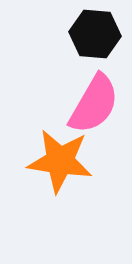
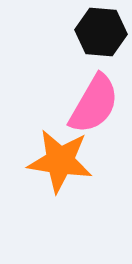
black hexagon: moved 6 px right, 2 px up
